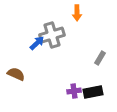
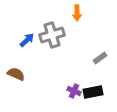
blue arrow: moved 10 px left, 3 px up
gray rectangle: rotated 24 degrees clockwise
purple cross: rotated 32 degrees clockwise
